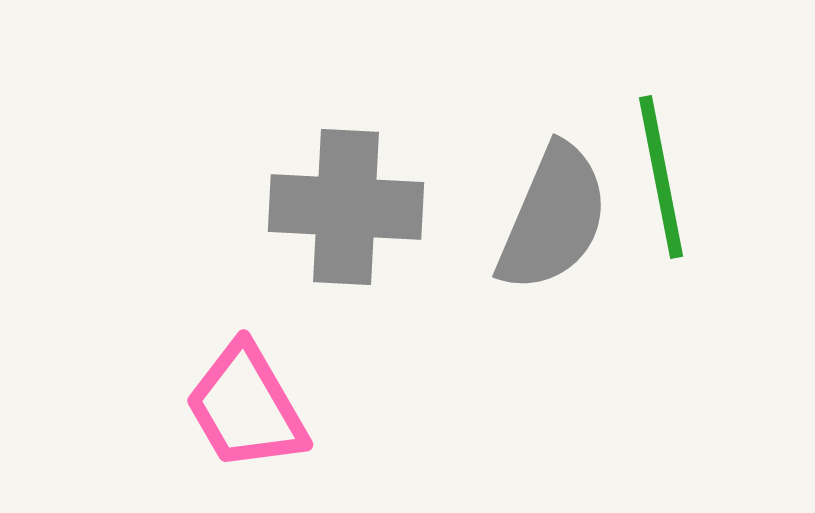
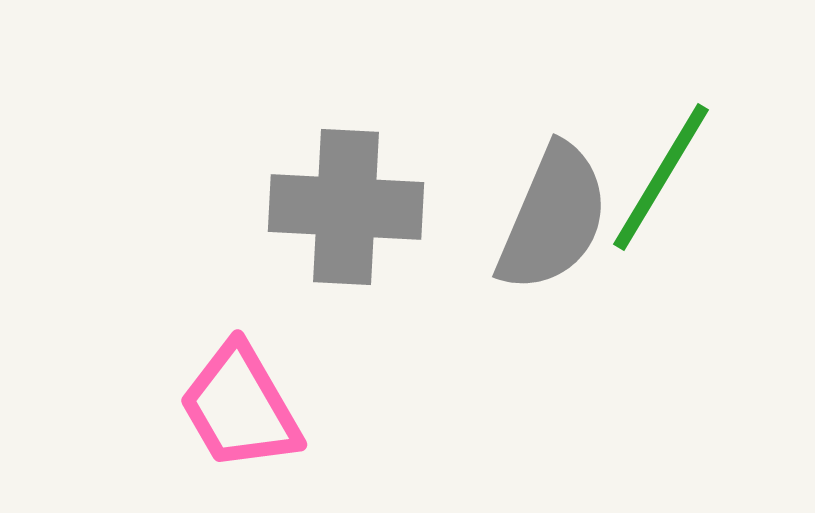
green line: rotated 42 degrees clockwise
pink trapezoid: moved 6 px left
